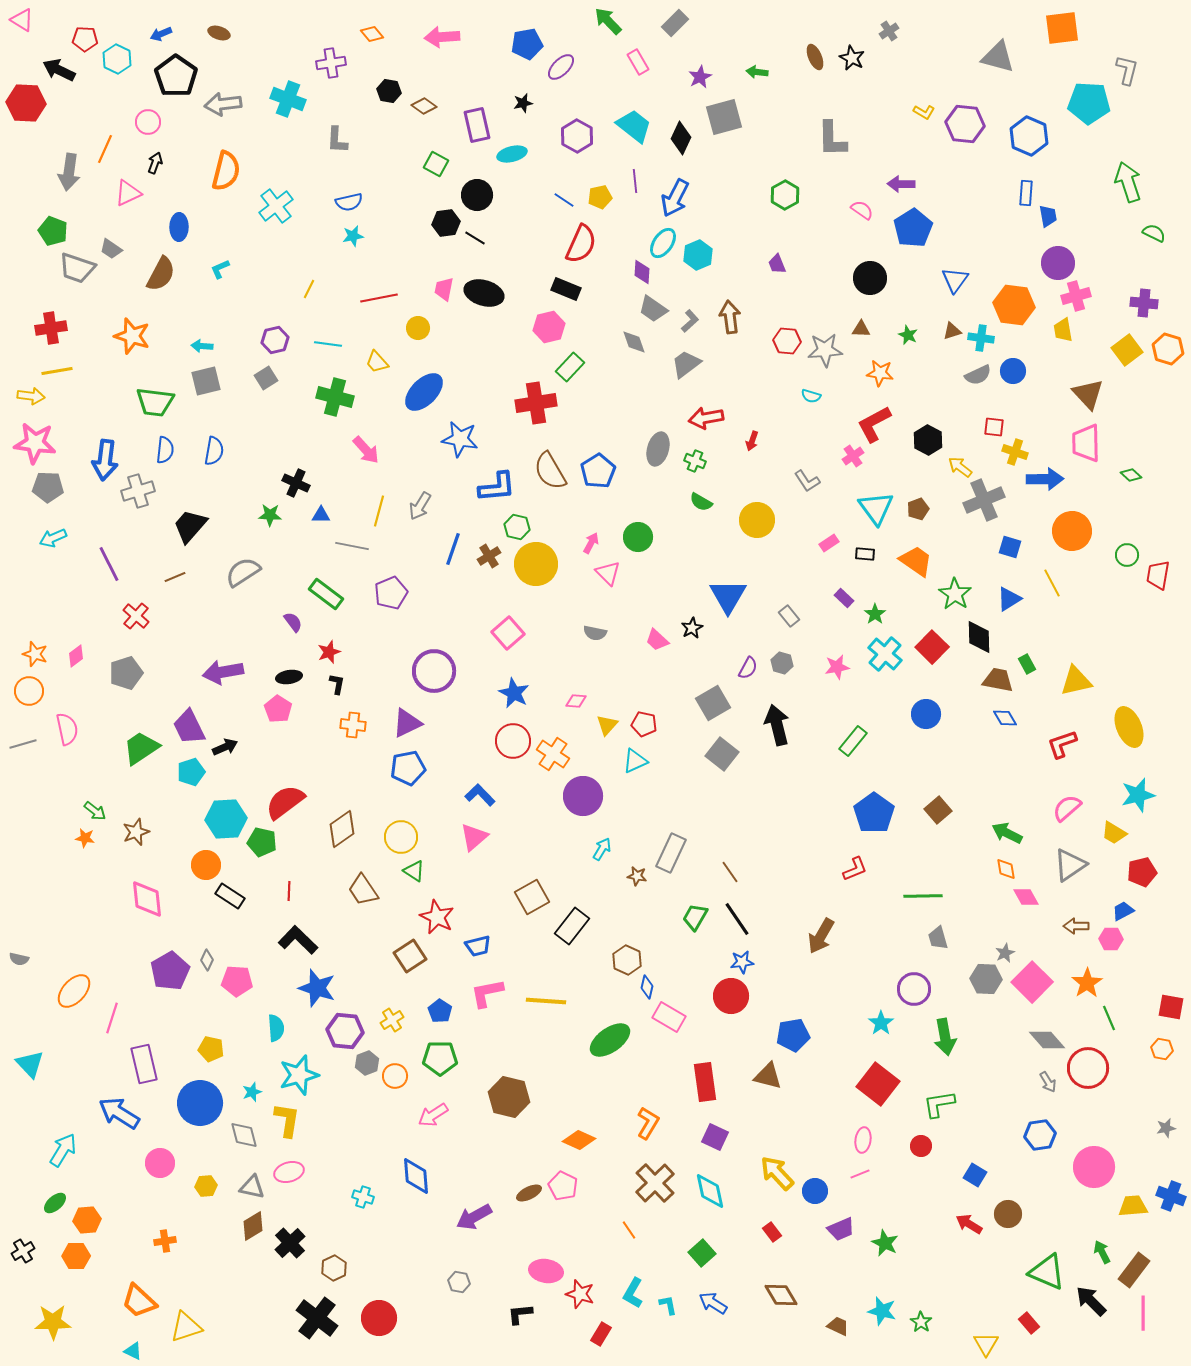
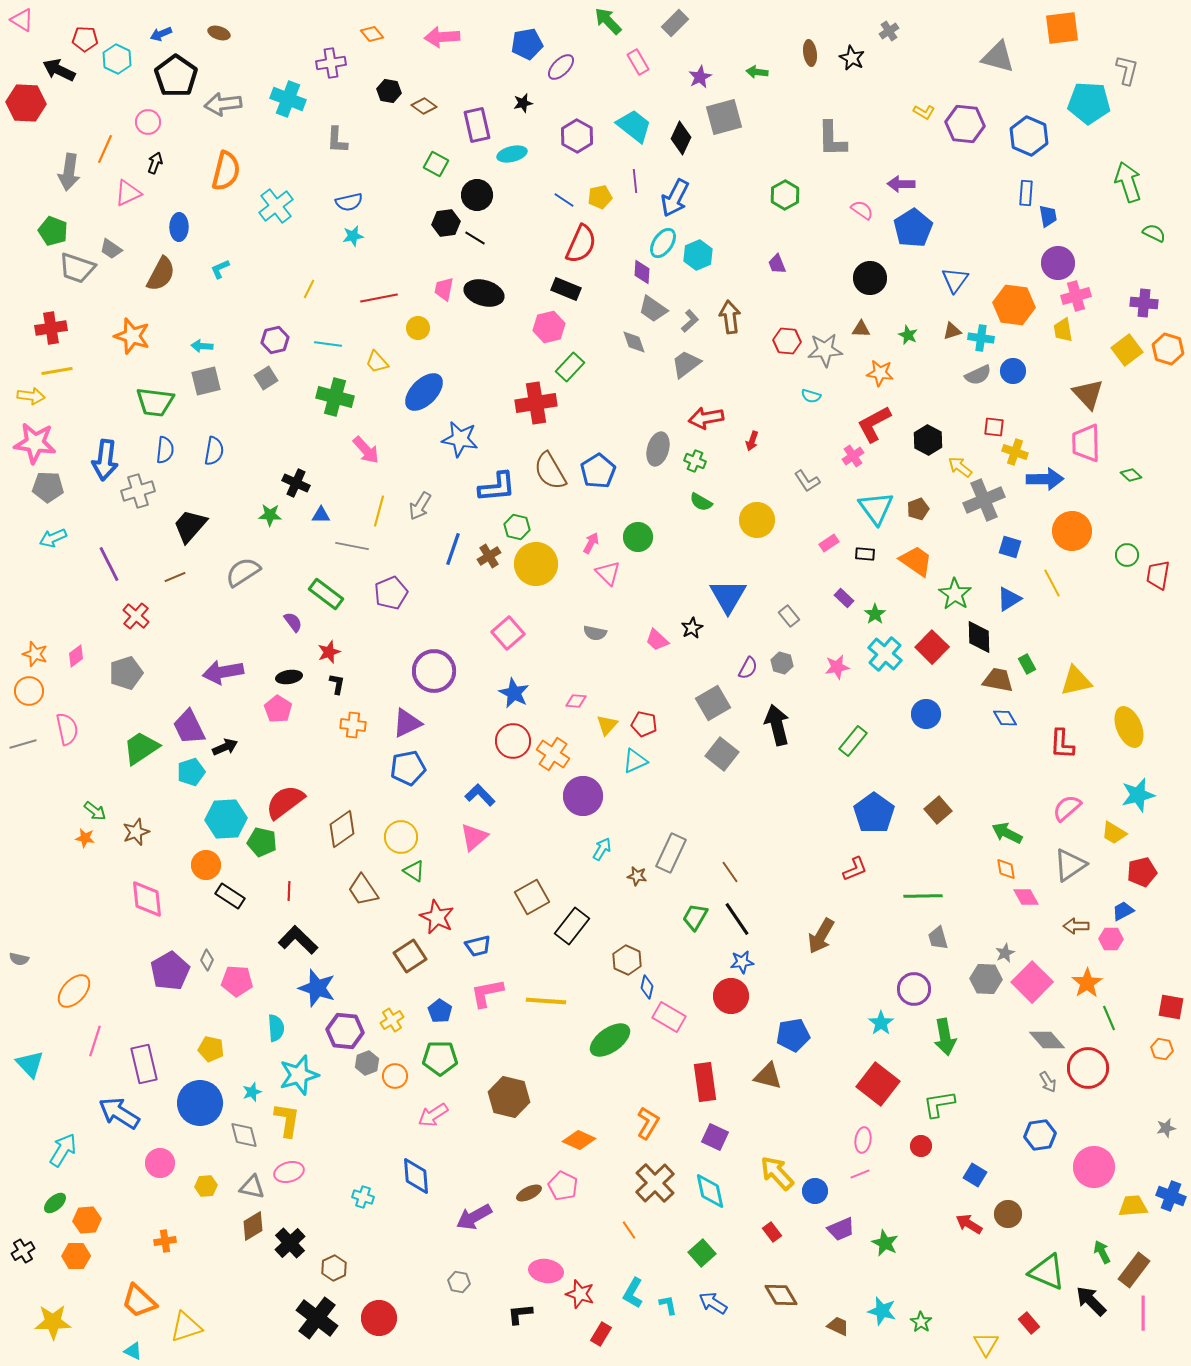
brown ellipse at (815, 57): moved 5 px left, 4 px up; rotated 15 degrees clockwise
red L-shape at (1062, 744): rotated 68 degrees counterclockwise
pink line at (112, 1018): moved 17 px left, 23 px down
